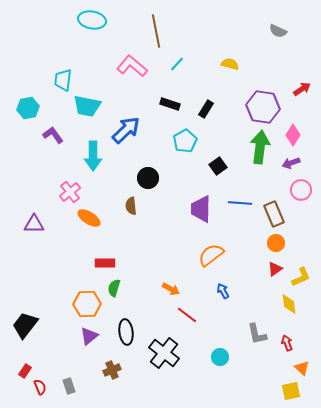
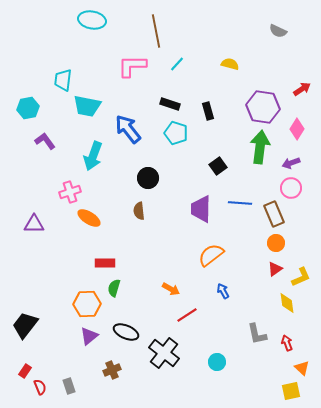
pink L-shape at (132, 66): rotated 40 degrees counterclockwise
black rectangle at (206, 109): moved 2 px right, 2 px down; rotated 48 degrees counterclockwise
blue arrow at (126, 130): moved 2 px right, 1 px up; rotated 84 degrees counterclockwise
purple L-shape at (53, 135): moved 8 px left, 6 px down
pink diamond at (293, 135): moved 4 px right, 6 px up
cyan pentagon at (185, 141): moved 9 px left, 8 px up; rotated 25 degrees counterclockwise
cyan arrow at (93, 156): rotated 20 degrees clockwise
pink circle at (301, 190): moved 10 px left, 2 px up
pink cross at (70, 192): rotated 20 degrees clockwise
brown semicircle at (131, 206): moved 8 px right, 5 px down
yellow diamond at (289, 304): moved 2 px left, 1 px up
red line at (187, 315): rotated 70 degrees counterclockwise
black ellipse at (126, 332): rotated 60 degrees counterclockwise
cyan circle at (220, 357): moved 3 px left, 5 px down
